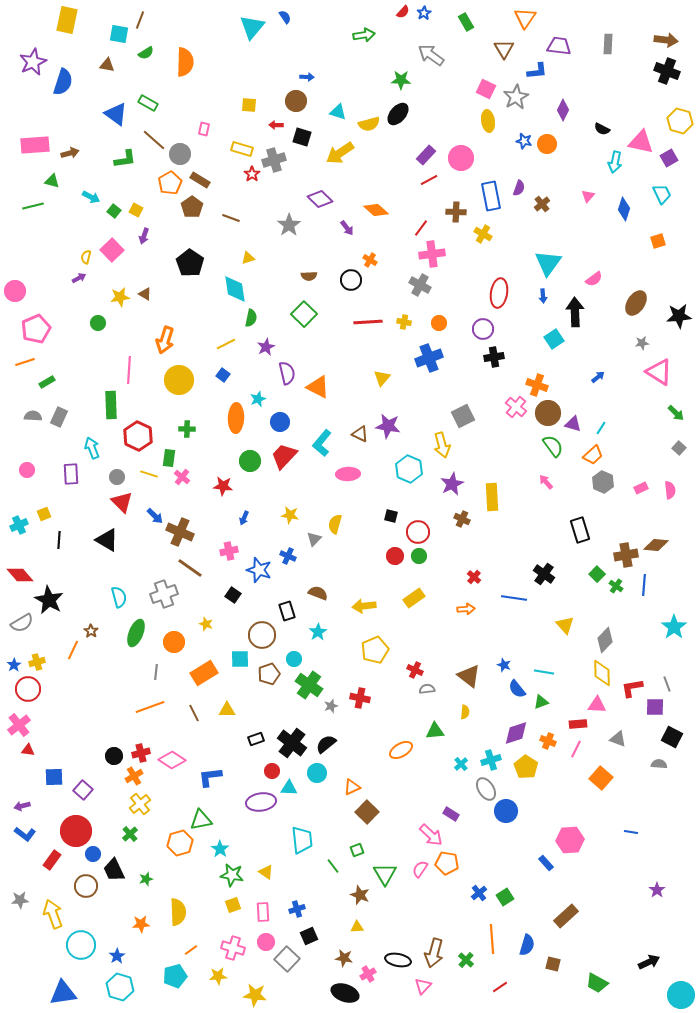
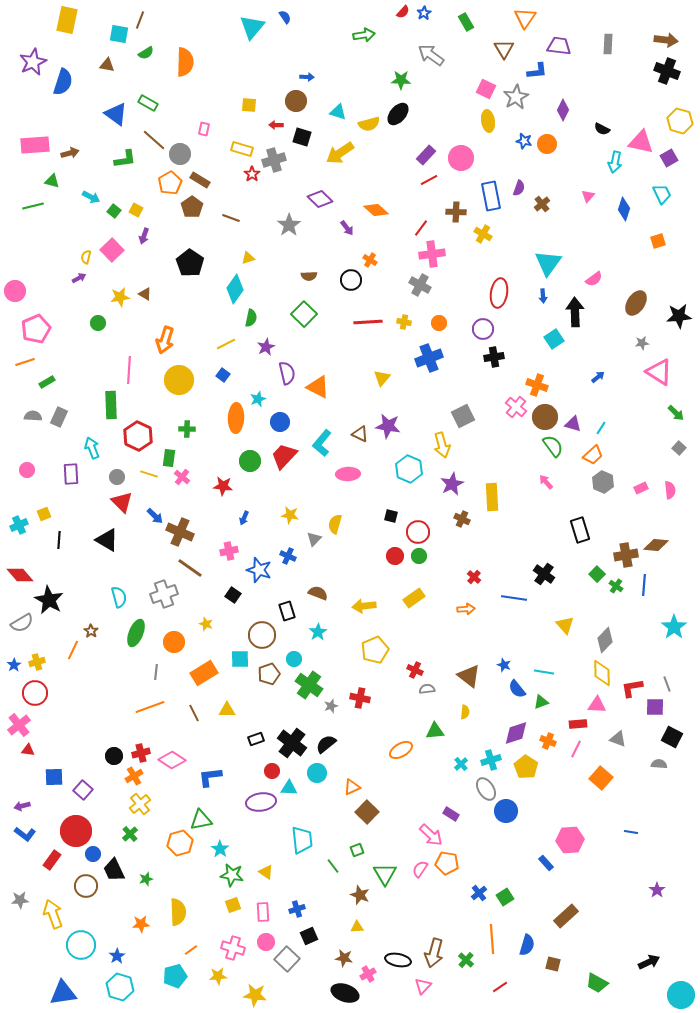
cyan diamond at (235, 289): rotated 44 degrees clockwise
brown circle at (548, 413): moved 3 px left, 4 px down
red circle at (28, 689): moved 7 px right, 4 px down
